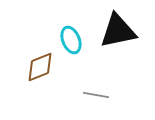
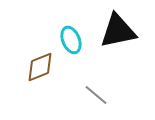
gray line: rotated 30 degrees clockwise
